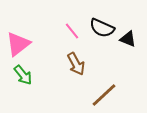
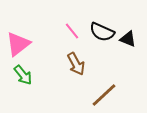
black semicircle: moved 4 px down
